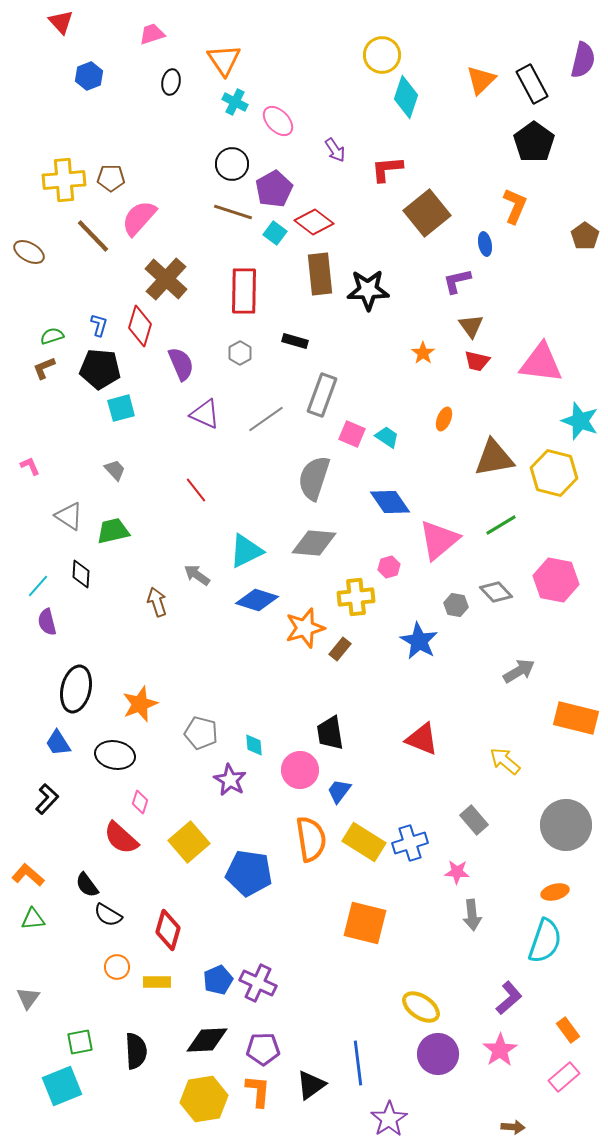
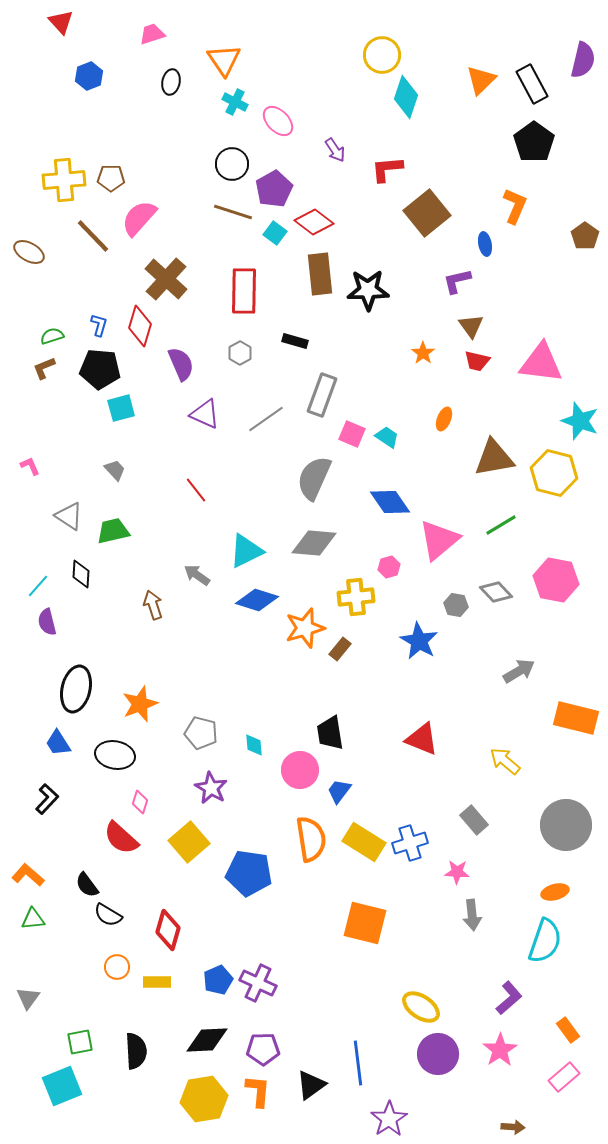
gray semicircle at (314, 478): rotated 6 degrees clockwise
brown arrow at (157, 602): moved 4 px left, 3 px down
purple star at (230, 780): moved 19 px left, 8 px down
